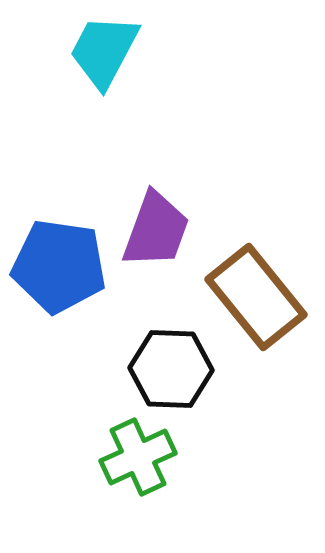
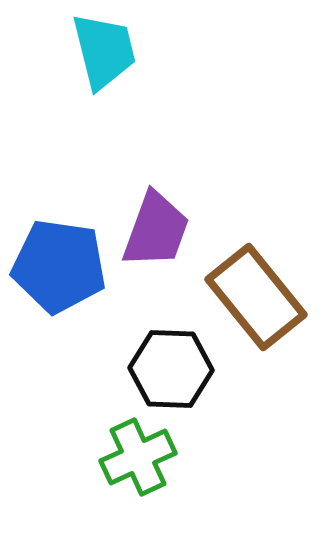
cyan trapezoid: rotated 138 degrees clockwise
